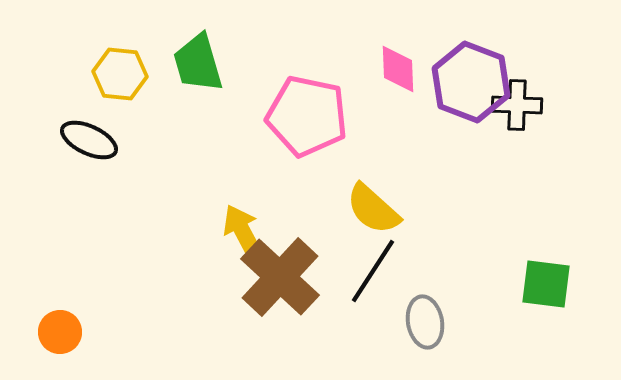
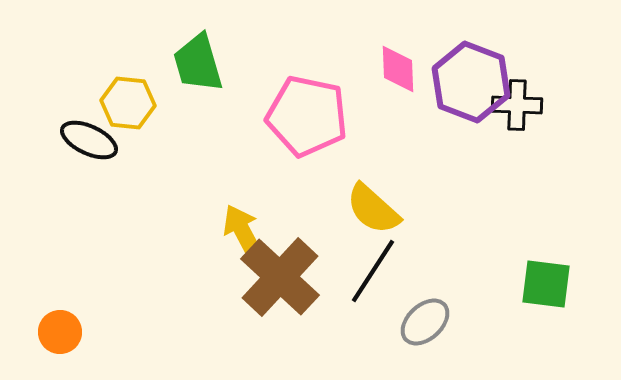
yellow hexagon: moved 8 px right, 29 px down
gray ellipse: rotated 57 degrees clockwise
